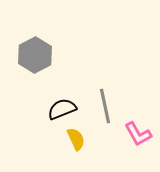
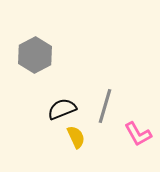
gray line: rotated 28 degrees clockwise
yellow semicircle: moved 2 px up
